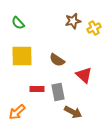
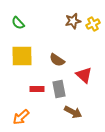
yellow cross: moved 1 px left, 4 px up
gray rectangle: moved 1 px right, 3 px up
orange arrow: moved 4 px right, 5 px down
